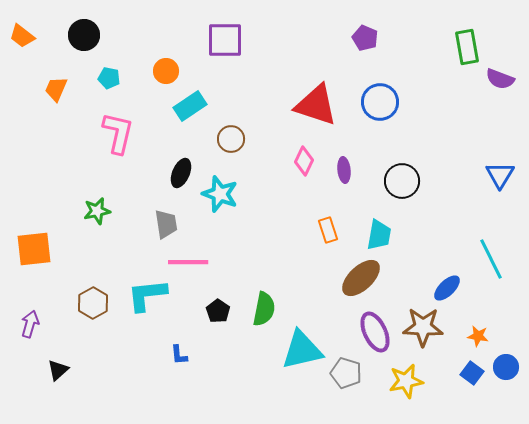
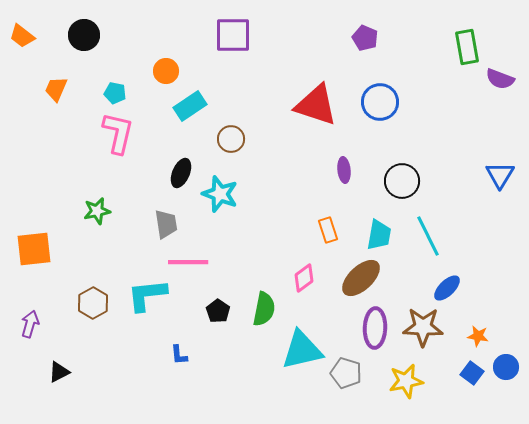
purple square at (225, 40): moved 8 px right, 5 px up
cyan pentagon at (109, 78): moved 6 px right, 15 px down
pink diamond at (304, 161): moved 117 px down; rotated 28 degrees clockwise
cyan line at (491, 259): moved 63 px left, 23 px up
purple ellipse at (375, 332): moved 4 px up; rotated 27 degrees clockwise
black triangle at (58, 370): moved 1 px right, 2 px down; rotated 15 degrees clockwise
